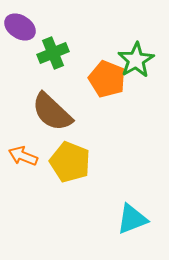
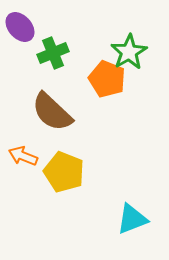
purple ellipse: rotated 16 degrees clockwise
green star: moved 7 px left, 8 px up
yellow pentagon: moved 6 px left, 10 px down
